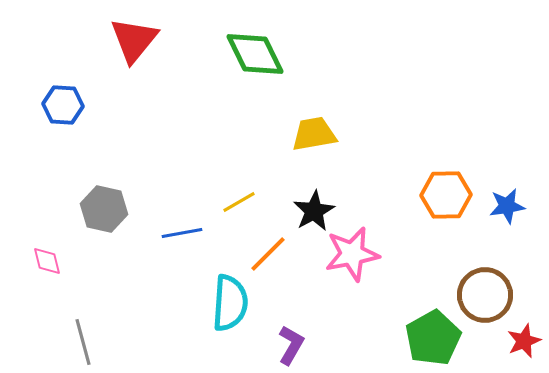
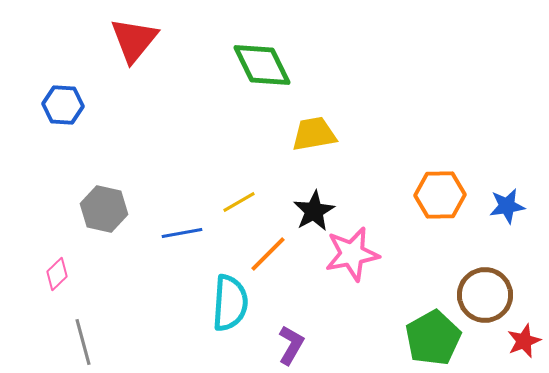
green diamond: moved 7 px right, 11 px down
orange hexagon: moved 6 px left
pink diamond: moved 10 px right, 13 px down; rotated 60 degrees clockwise
